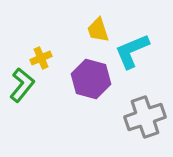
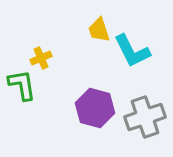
yellow trapezoid: moved 1 px right
cyan L-shape: rotated 93 degrees counterclockwise
purple hexagon: moved 4 px right, 29 px down
green L-shape: rotated 48 degrees counterclockwise
